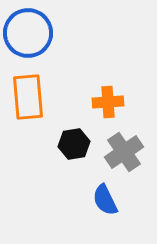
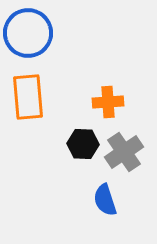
black hexagon: moved 9 px right; rotated 12 degrees clockwise
blue semicircle: rotated 8 degrees clockwise
